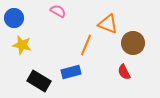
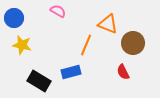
red semicircle: moved 1 px left
